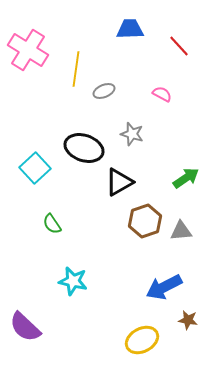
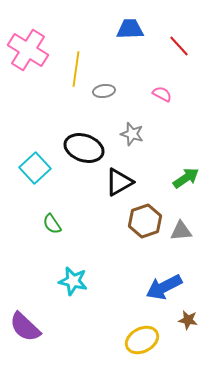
gray ellipse: rotated 15 degrees clockwise
